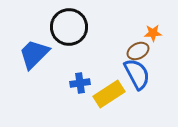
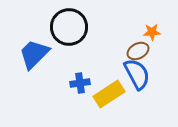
orange star: moved 1 px left, 1 px up
